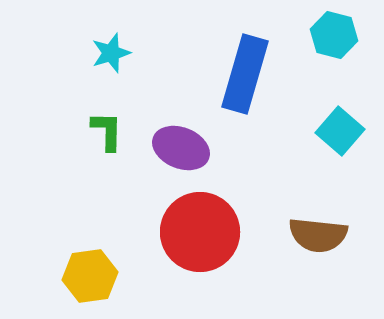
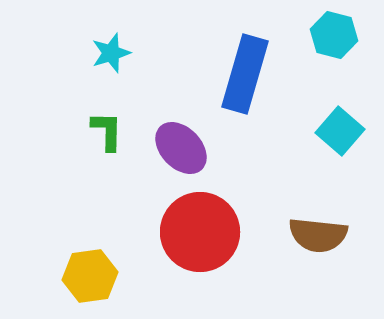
purple ellipse: rotated 24 degrees clockwise
